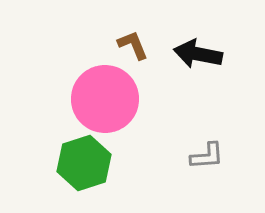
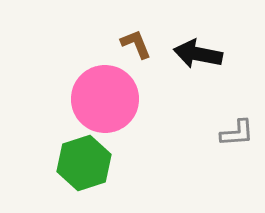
brown L-shape: moved 3 px right, 1 px up
gray L-shape: moved 30 px right, 23 px up
